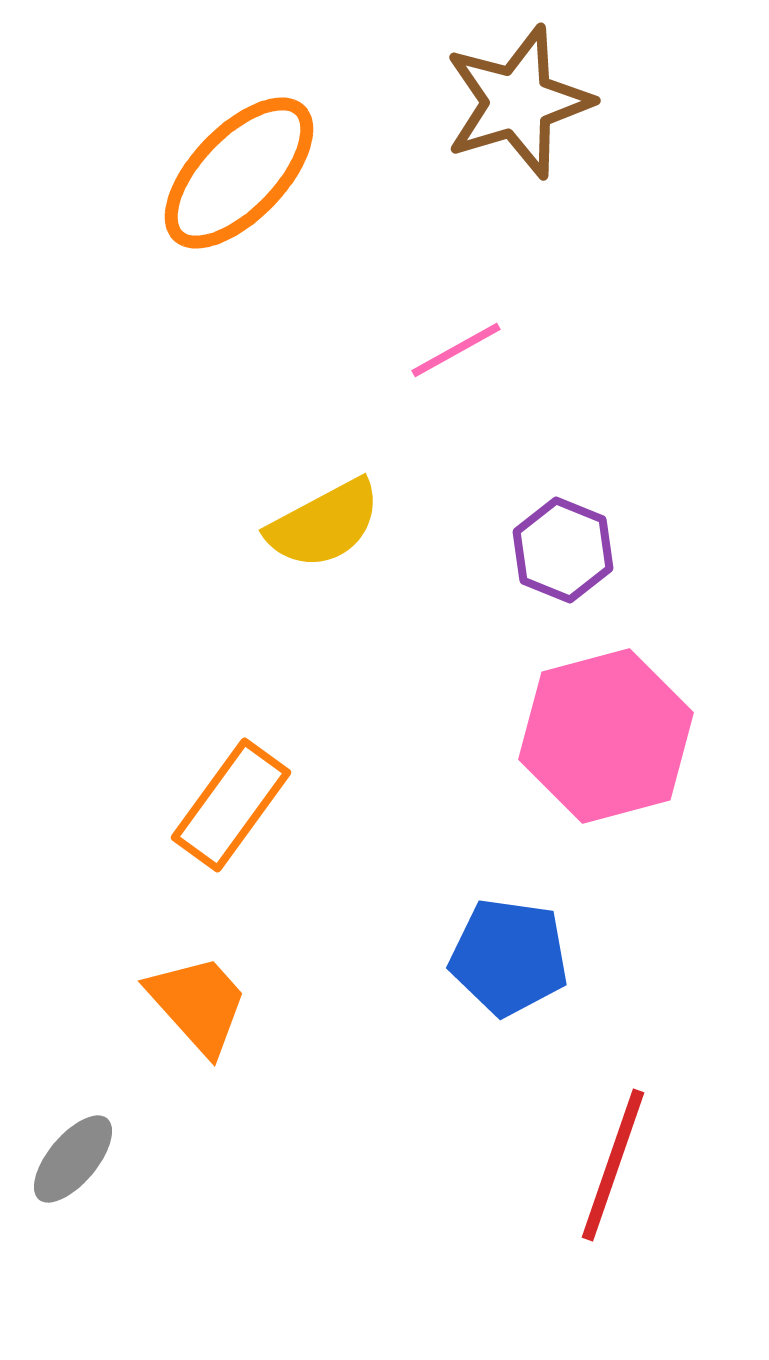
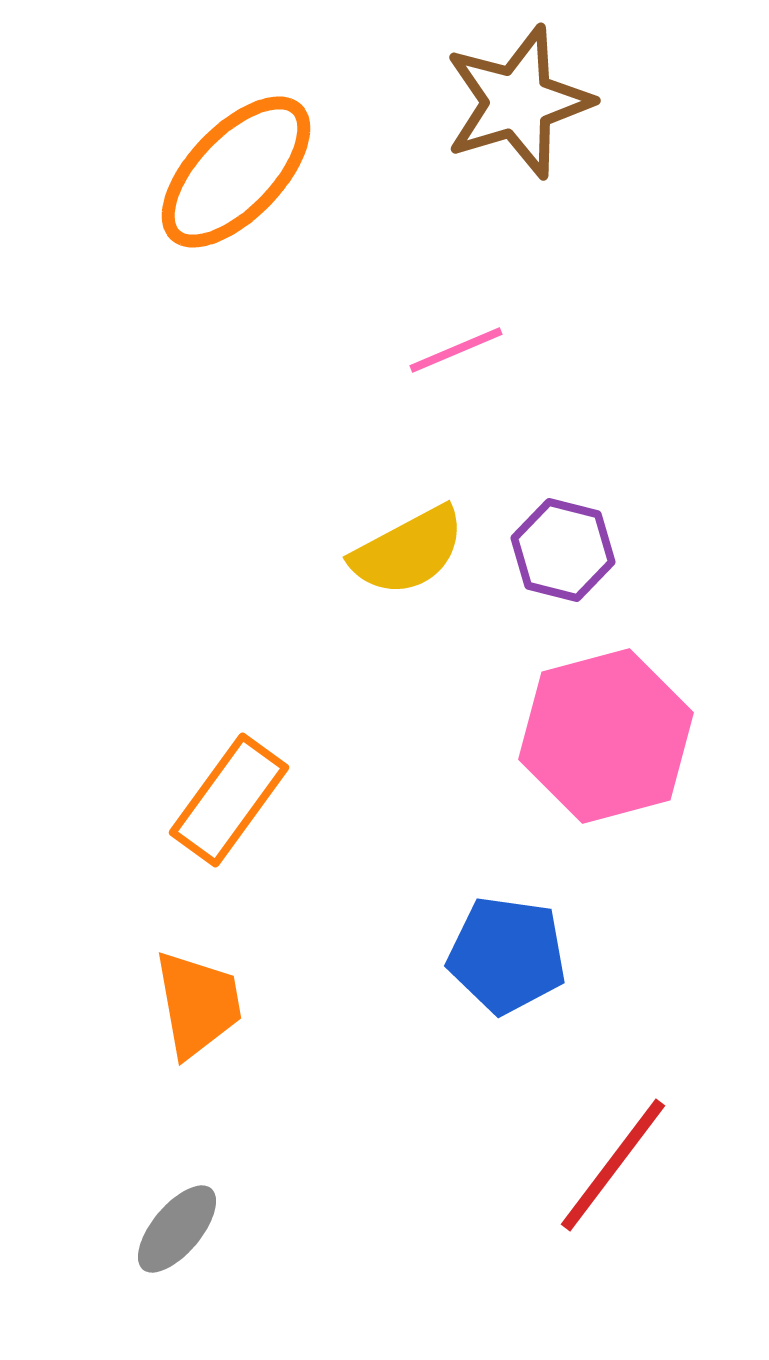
orange ellipse: moved 3 px left, 1 px up
pink line: rotated 6 degrees clockwise
yellow semicircle: moved 84 px right, 27 px down
purple hexagon: rotated 8 degrees counterclockwise
orange rectangle: moved 2 px left, 5 px up
blue pentagon: moved 2 px left, 2 px up
orange trapezoid: rotated 32 degrees clockwise
gray ellipse: moved 104 px right, 70 px down
red line: rotated 18 degrees clockwise
